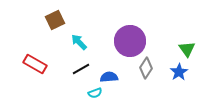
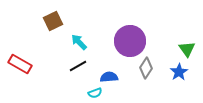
brown square: moved 2 px left, 1 px down
red rectangle: moved 15 px left
black line: moved 3 px left, 3 px up
